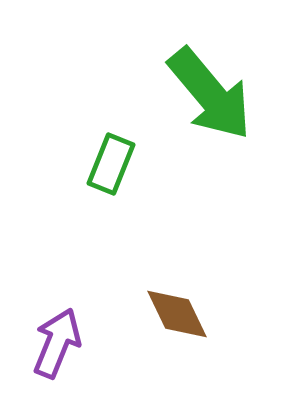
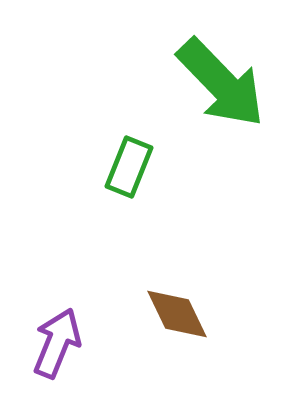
green arrow: moved 11 px right, 11 px up; rotated 4 degrees counterclockwise
green rectangle: moved 18 px right, 3 px down
